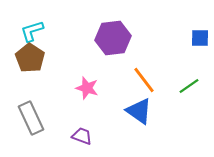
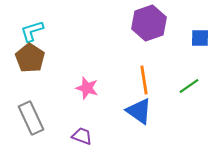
purple hexagon: moved 36 px right, 15 px up; rotated 12 degrees counterclockwise
orange line: rotated 28 degrees clockwise
